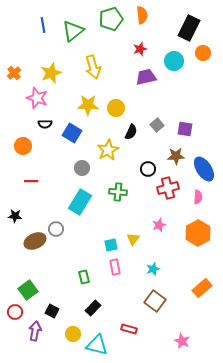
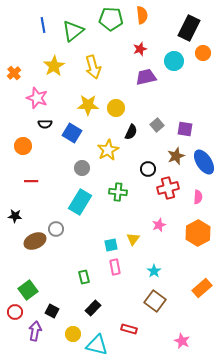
green pentagon at (111, 19): rotated 20 degrees clockwise
yellow star at (51, 73): moved 3 px right, 7 px up; rotated 10 degrees counterclockwise
brown star at (176, 156): rotated 18 degrees counterclockwise
blue ellipse at (204, 169): moved 7 px up
cyan star at (153, 269): moved 1 px right, 2 px down; rotated 16 degrees counterclockwise
